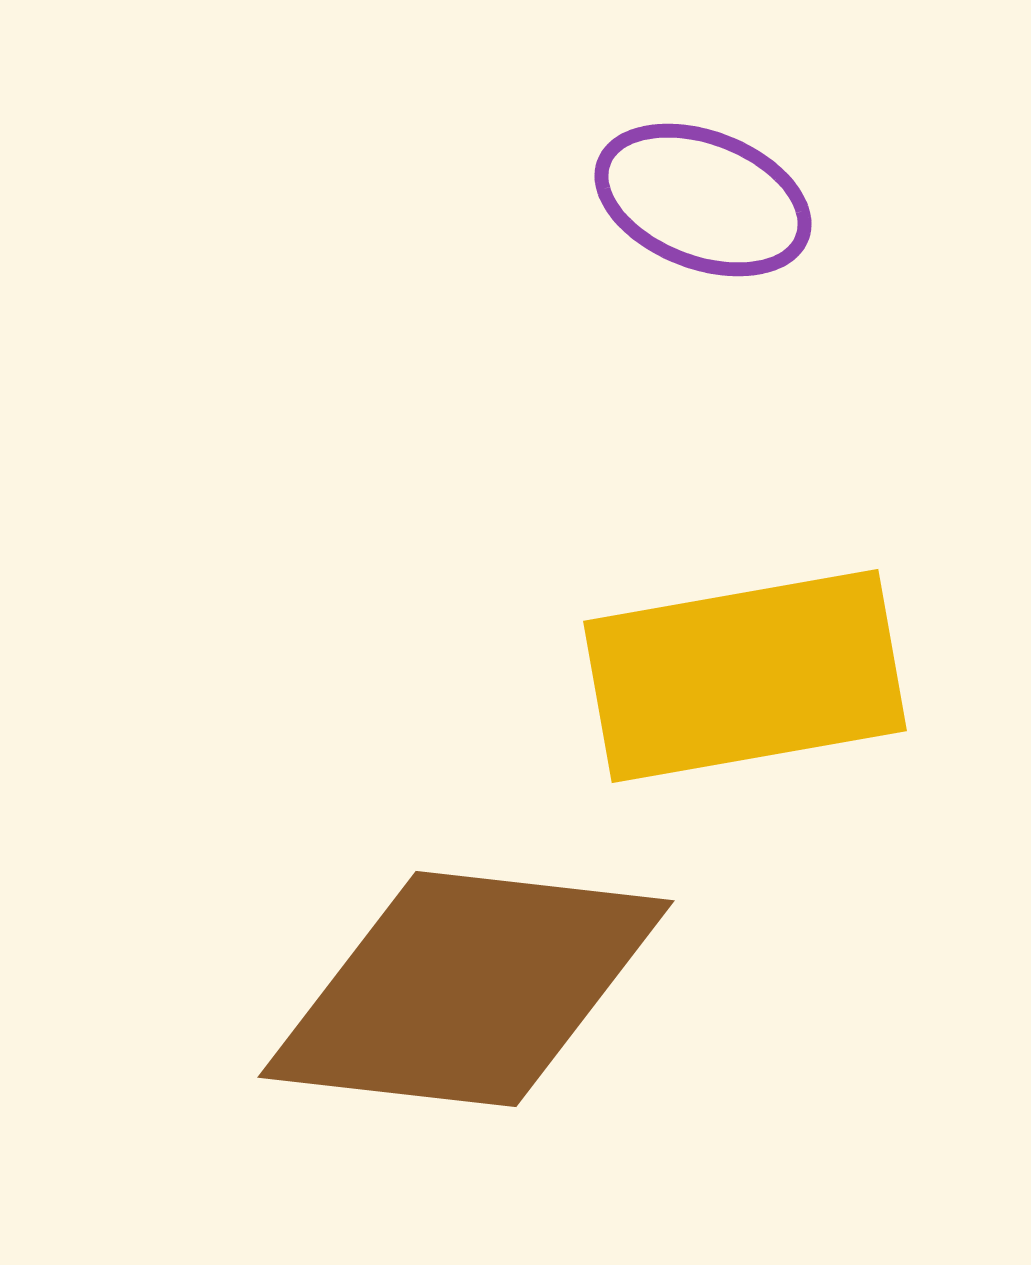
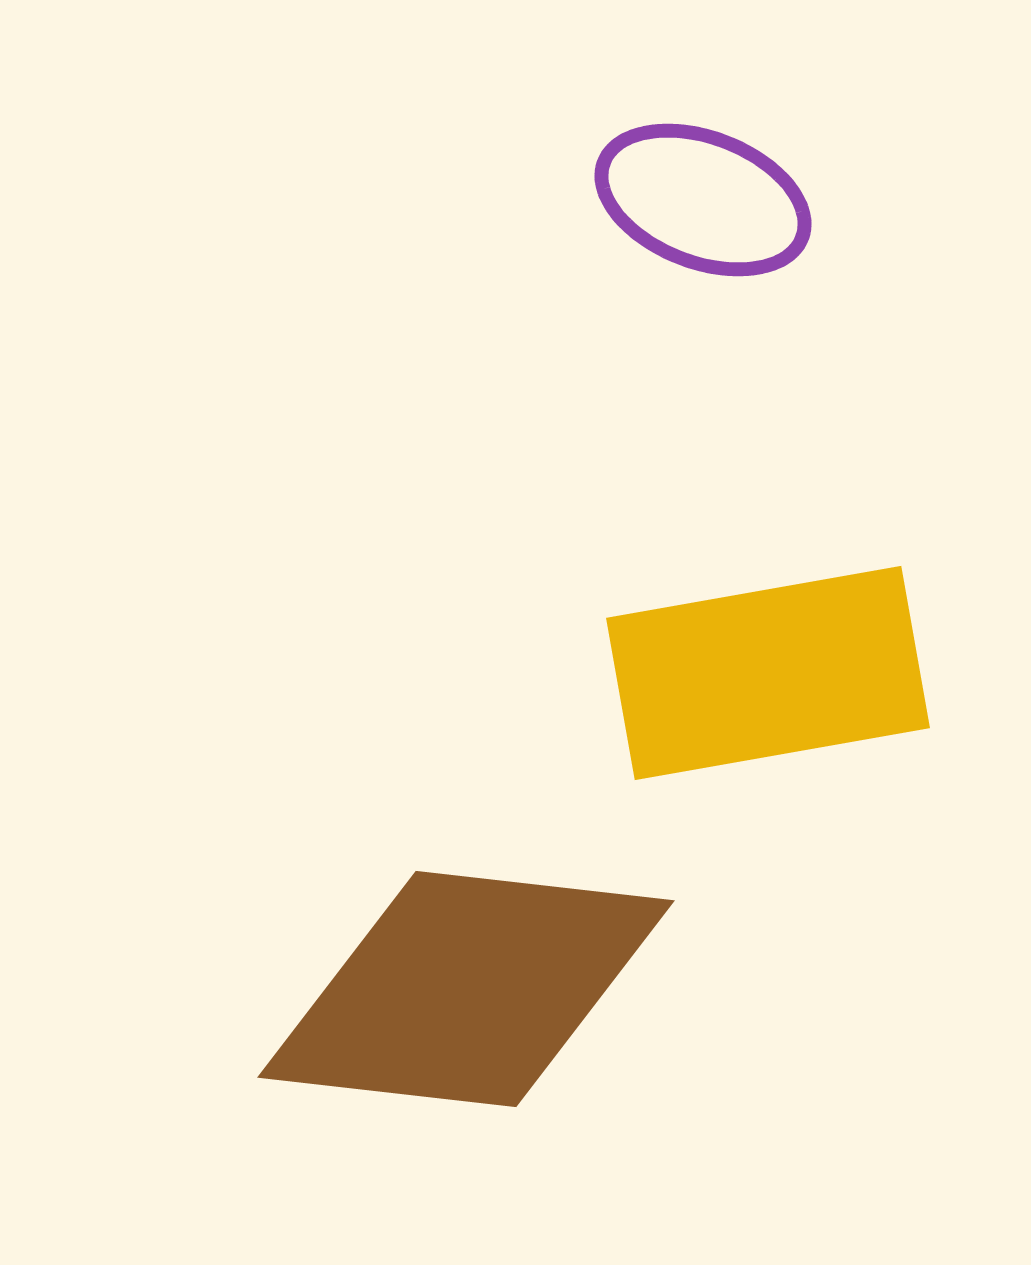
yellow rectangle: moved 23 px right, 3 px up
